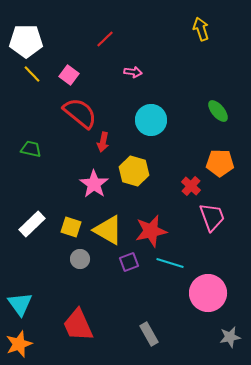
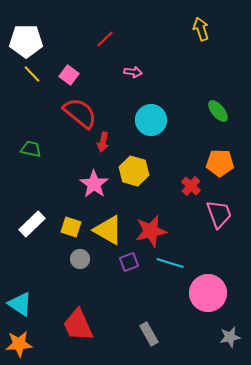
pink trapezoid: moved 7 px right, 3 px up
cyan triangle: rotated 20 degrees counterclockwise
orange star: rotated 16 degrees clockwise
